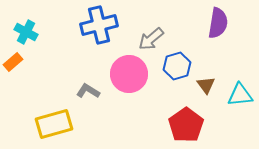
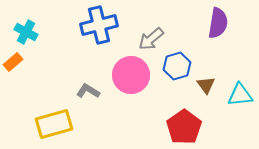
pink circle: moved 2 px right, 1 px down
red pentagon: moved 2 px left, 2 px down
